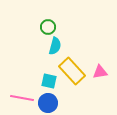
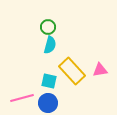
cyan semicircle: moved 5 px left, 1 px up
pink triangle: moved 2 px up
pink line: rotated 25 degrees counterclockwise
